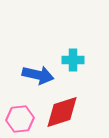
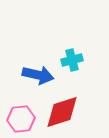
cyan cross: moved 1 px left; rotated 15 degrees counterclockwise
pink hexagon: moved 1 px right
